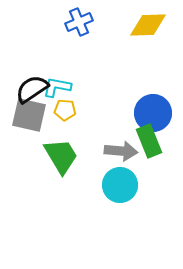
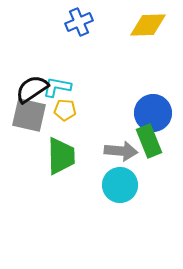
green trapezoid: rotated 30 degrees clockwise
